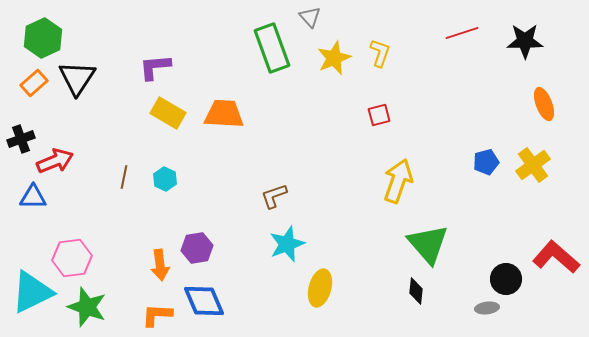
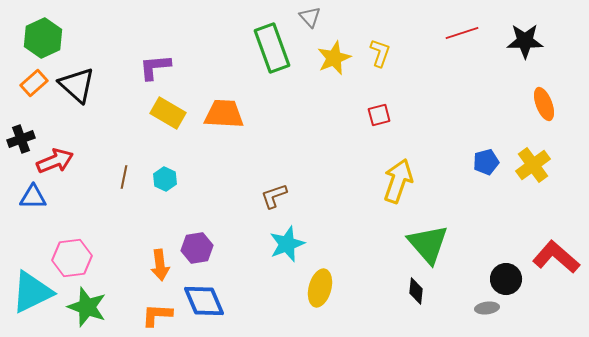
black triangle: moved 7 px down; rotated 21 degrees counterclockwise
